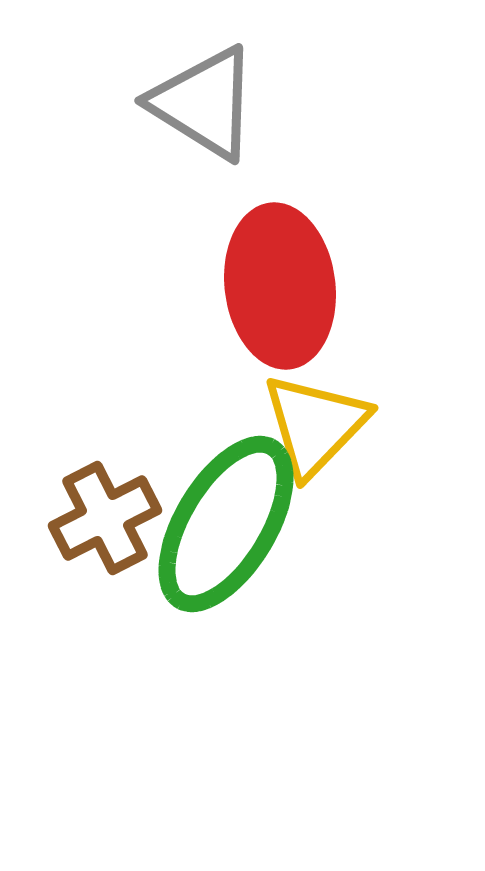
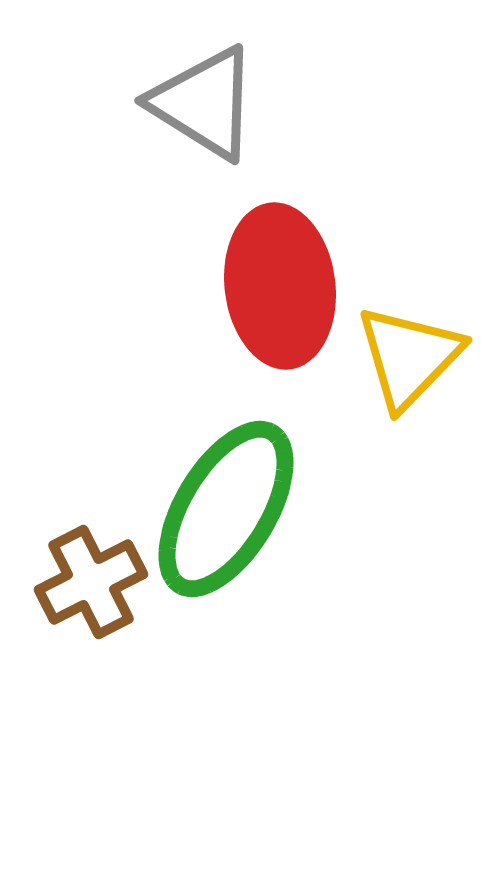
yellow triangle: moved 94 px right, 68 px up
brown cross: moved 14 px left, 64 px down
green ellipse: moved 15 px up
